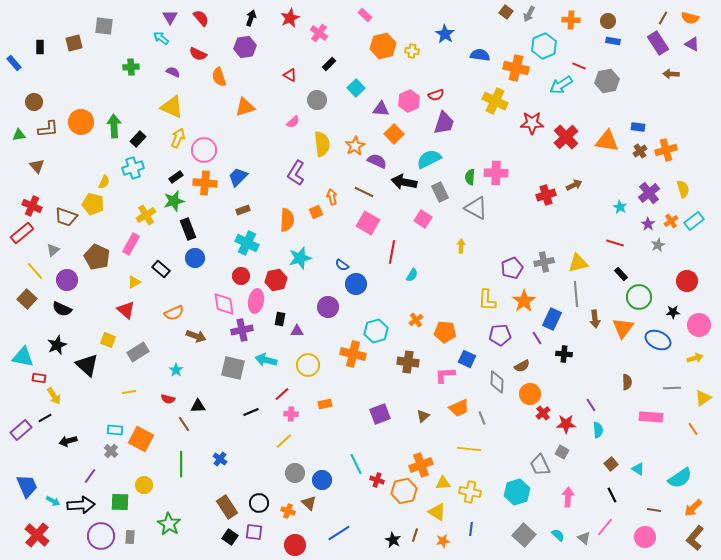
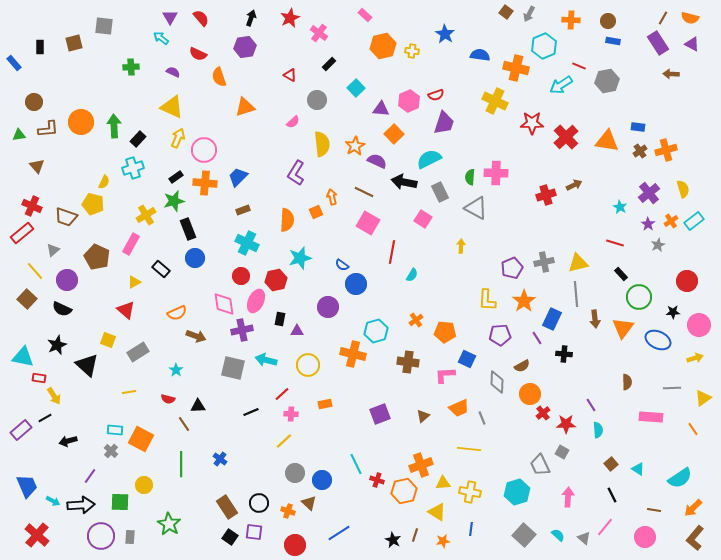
pink ellipse at (256, 301): rotated 15 degrees clockwise
orange semicircle at (174, 313): moved 3 px right
